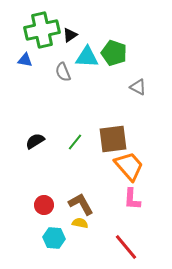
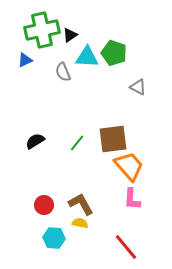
blue triangle: rotated 35 degrees counterclockwise
green line: moved 2 px right, 1 px down
